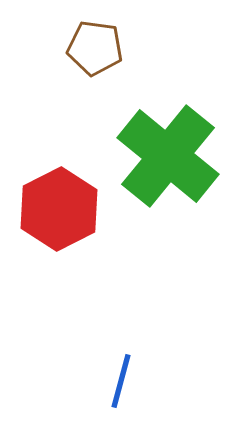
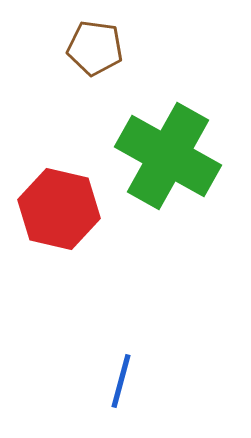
green cross: rotated 10 degrees counterclockwise
red hexagon: rotated 20 degrees counterclockwise
